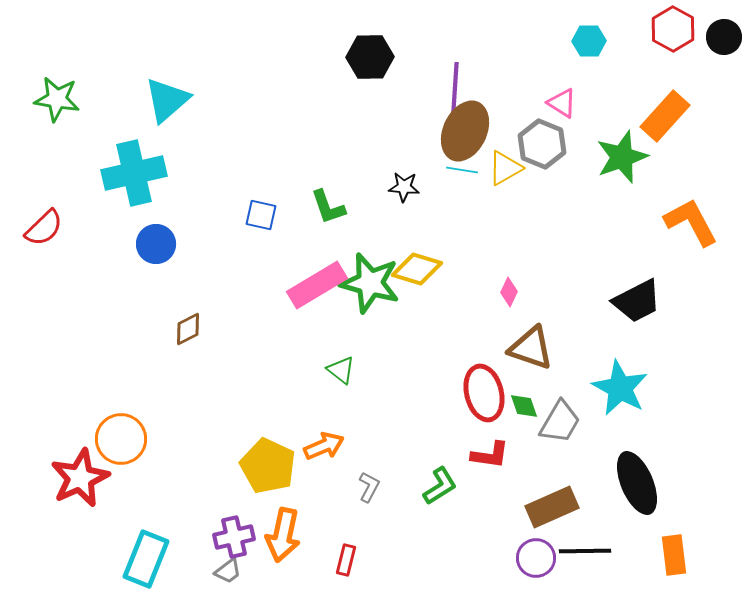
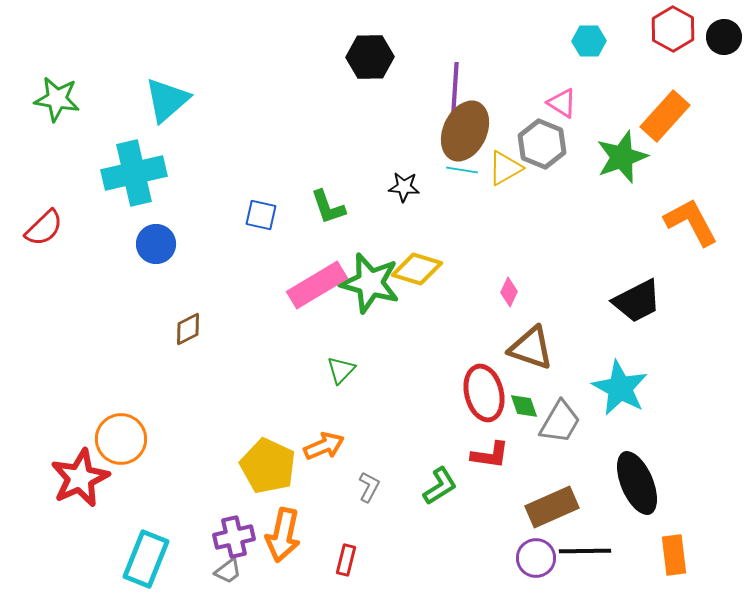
green triangle at (341, 370): rotated 36 degrees clockwise
